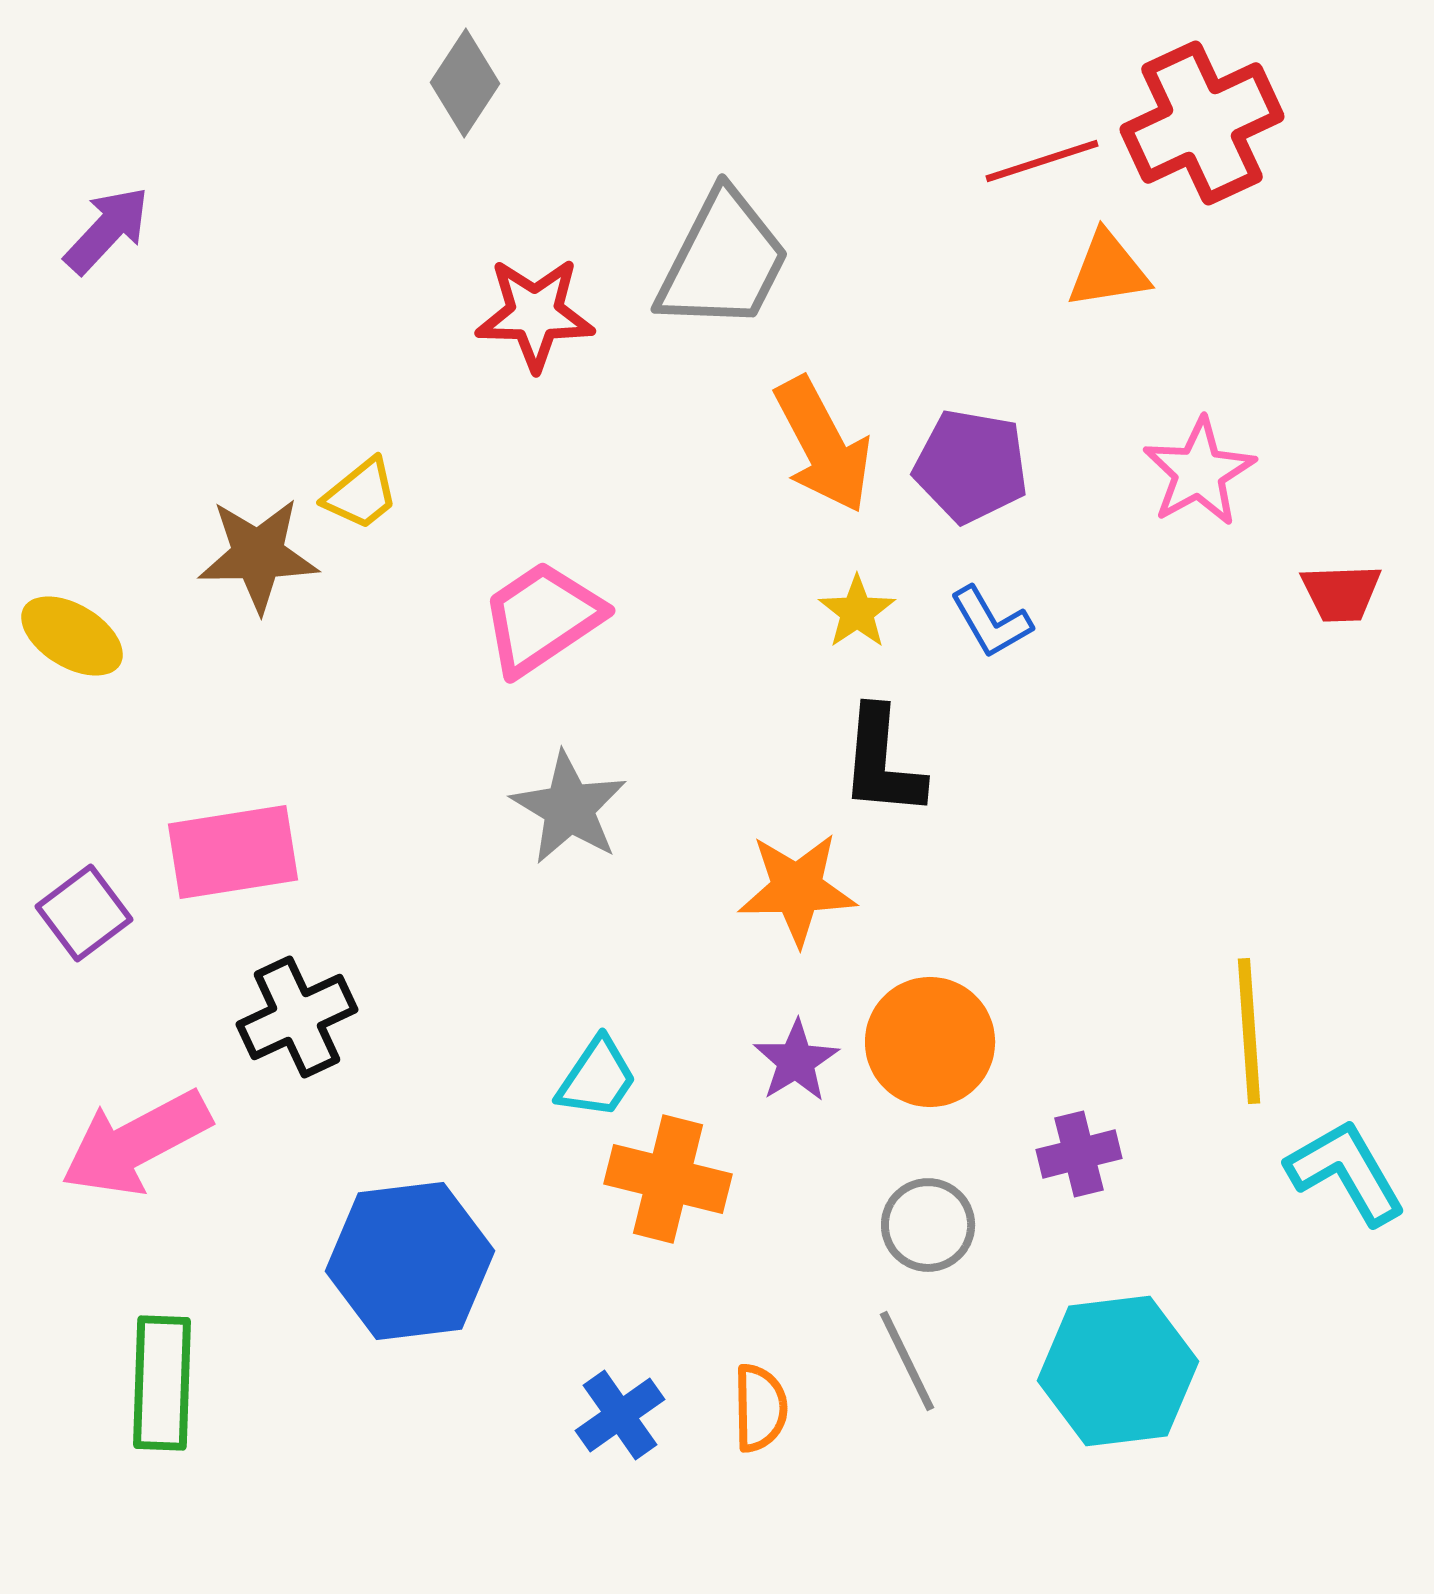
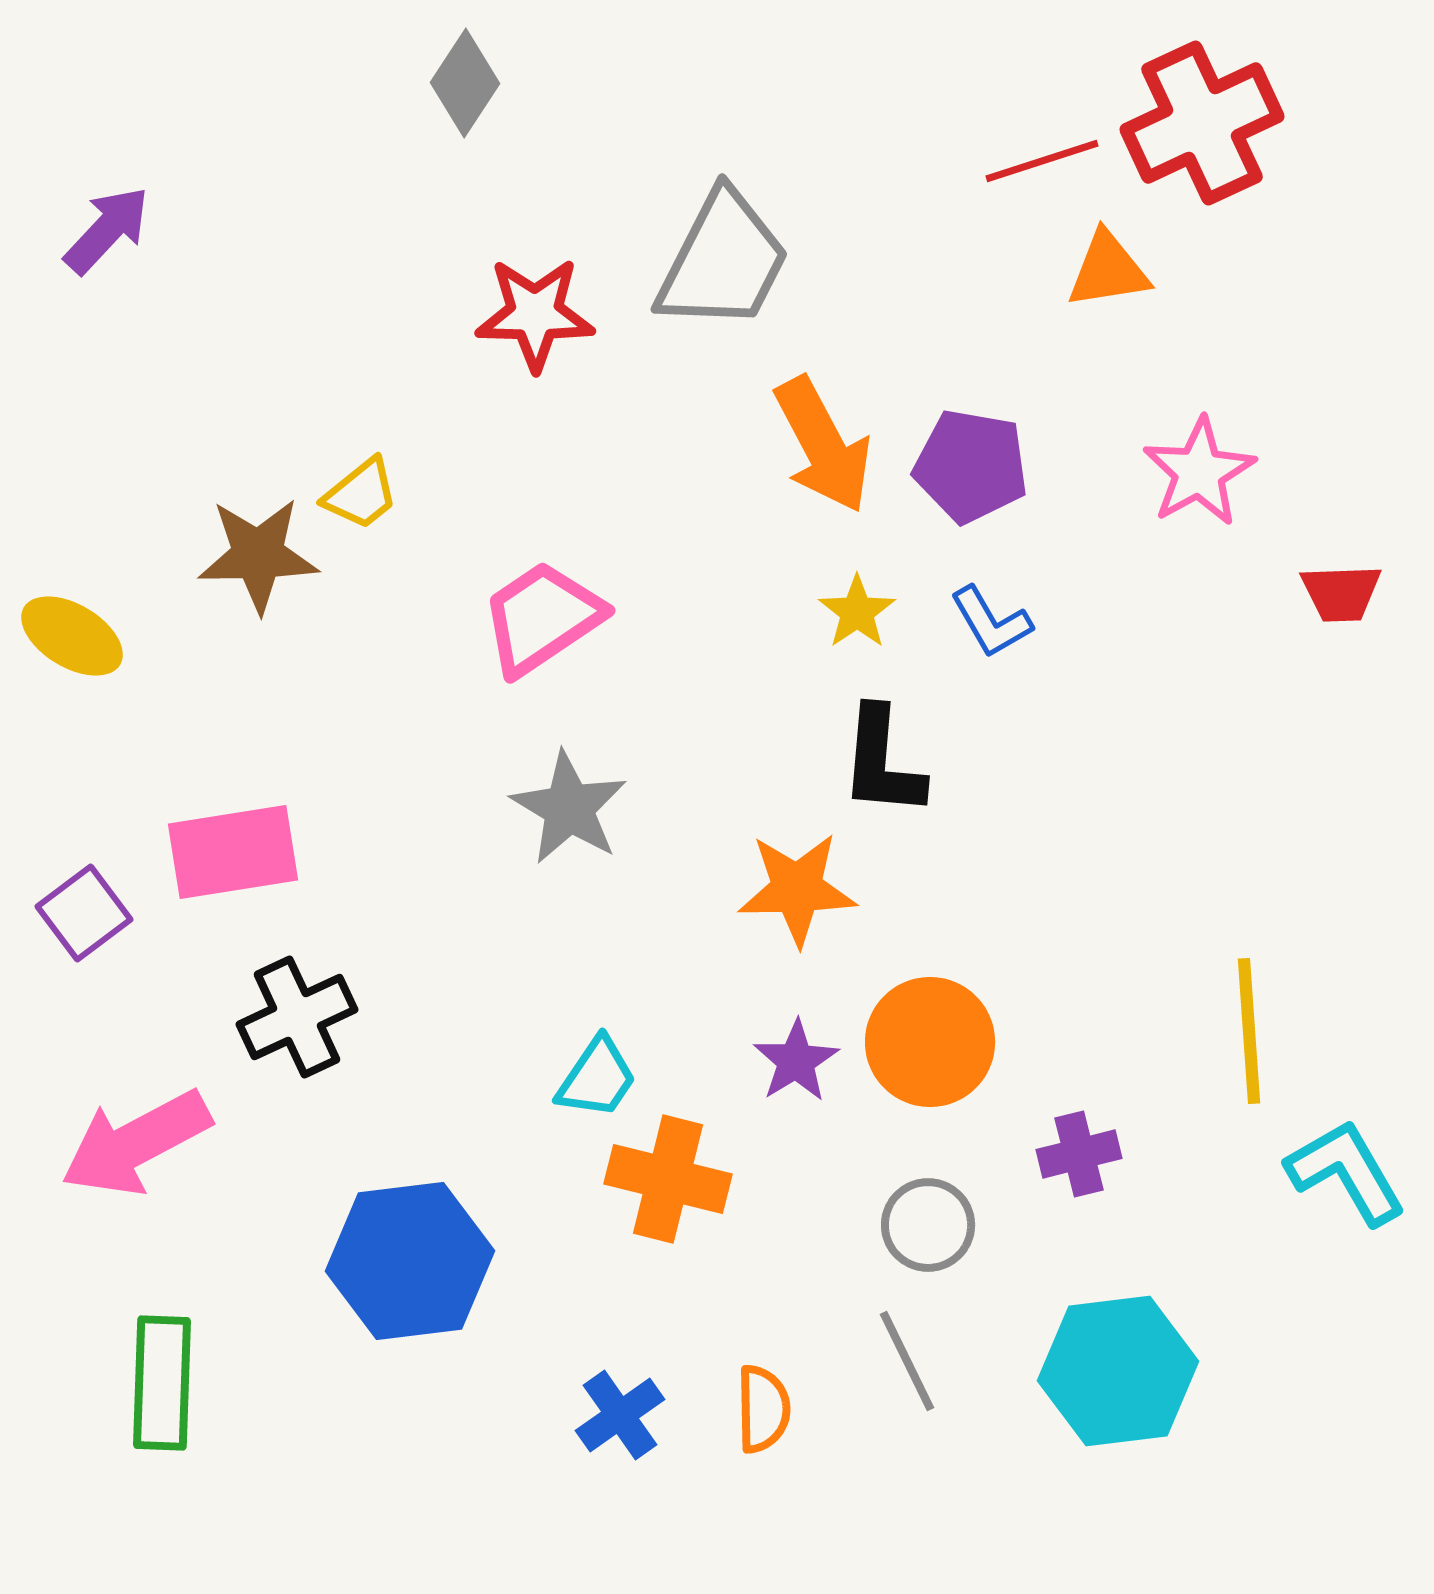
orange semicircle: moved 3 px right, 1 px down
